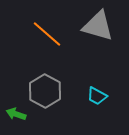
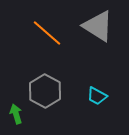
gray triangle: rotated 16 degrees clockwise
orange line: moved 1 px up
green arrow: rotated 54 degrees clockwise
